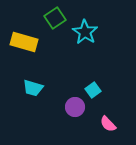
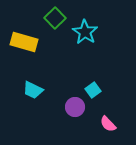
green square: rotated 10 degrees counterclockwise
cyan trapezoid: moved 2 px down; rotated 10 degrees clockwise
